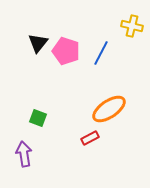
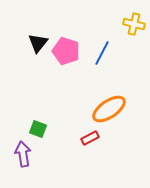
yellow cross: moved 2 px right, 2 px up
blue line: moved 1 px right
green square: moved 11 px down
purple arrow: moved 1 px left
